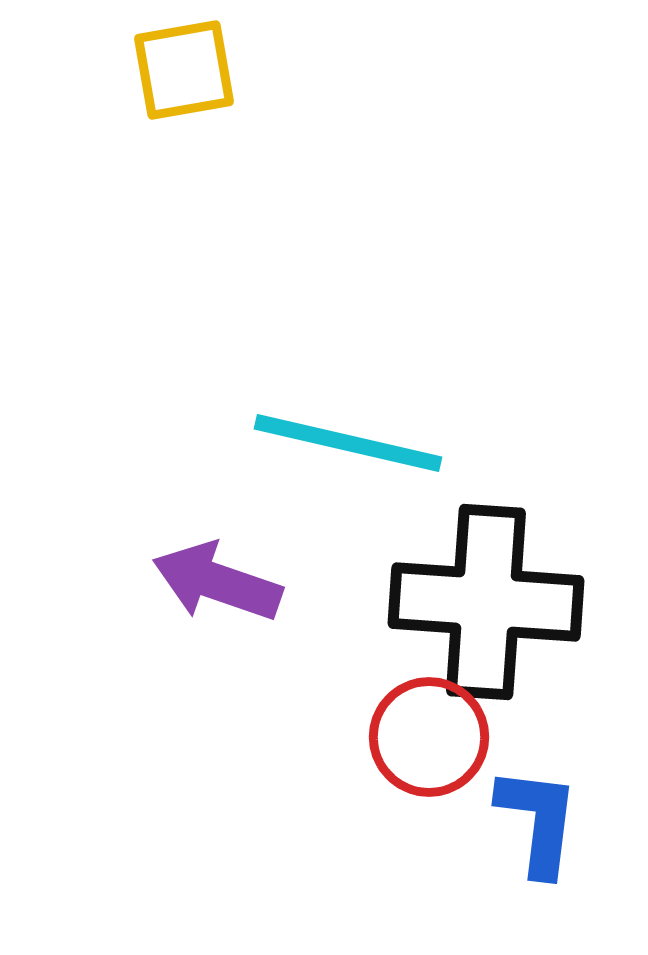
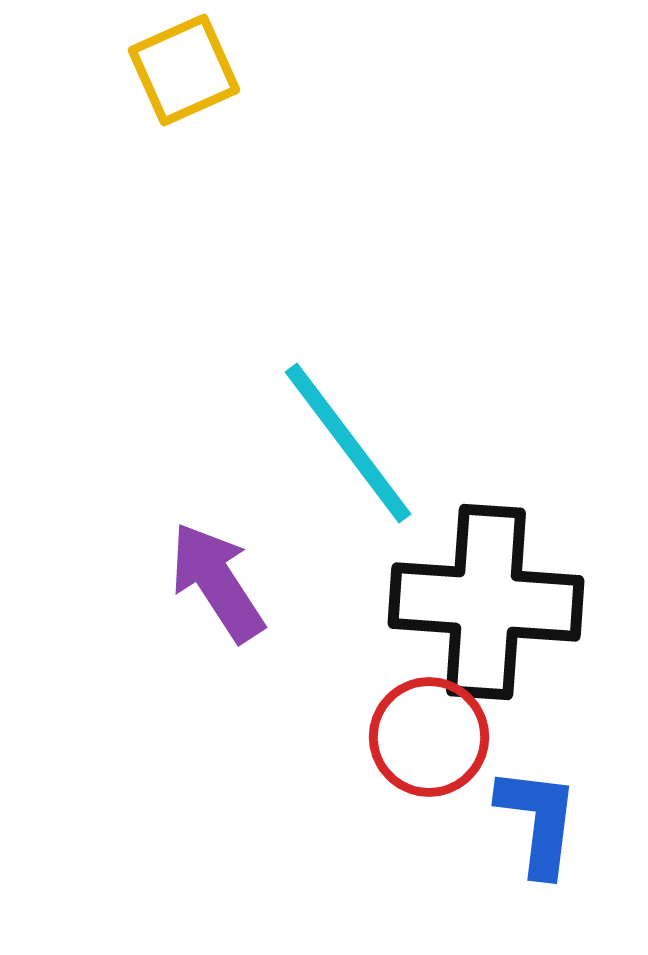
yellow square: rotated 14 degrees counterclockwise
cyan line: rotated 40 degrees clockwise
purple arrow: rotated 38 degrees clockwise
